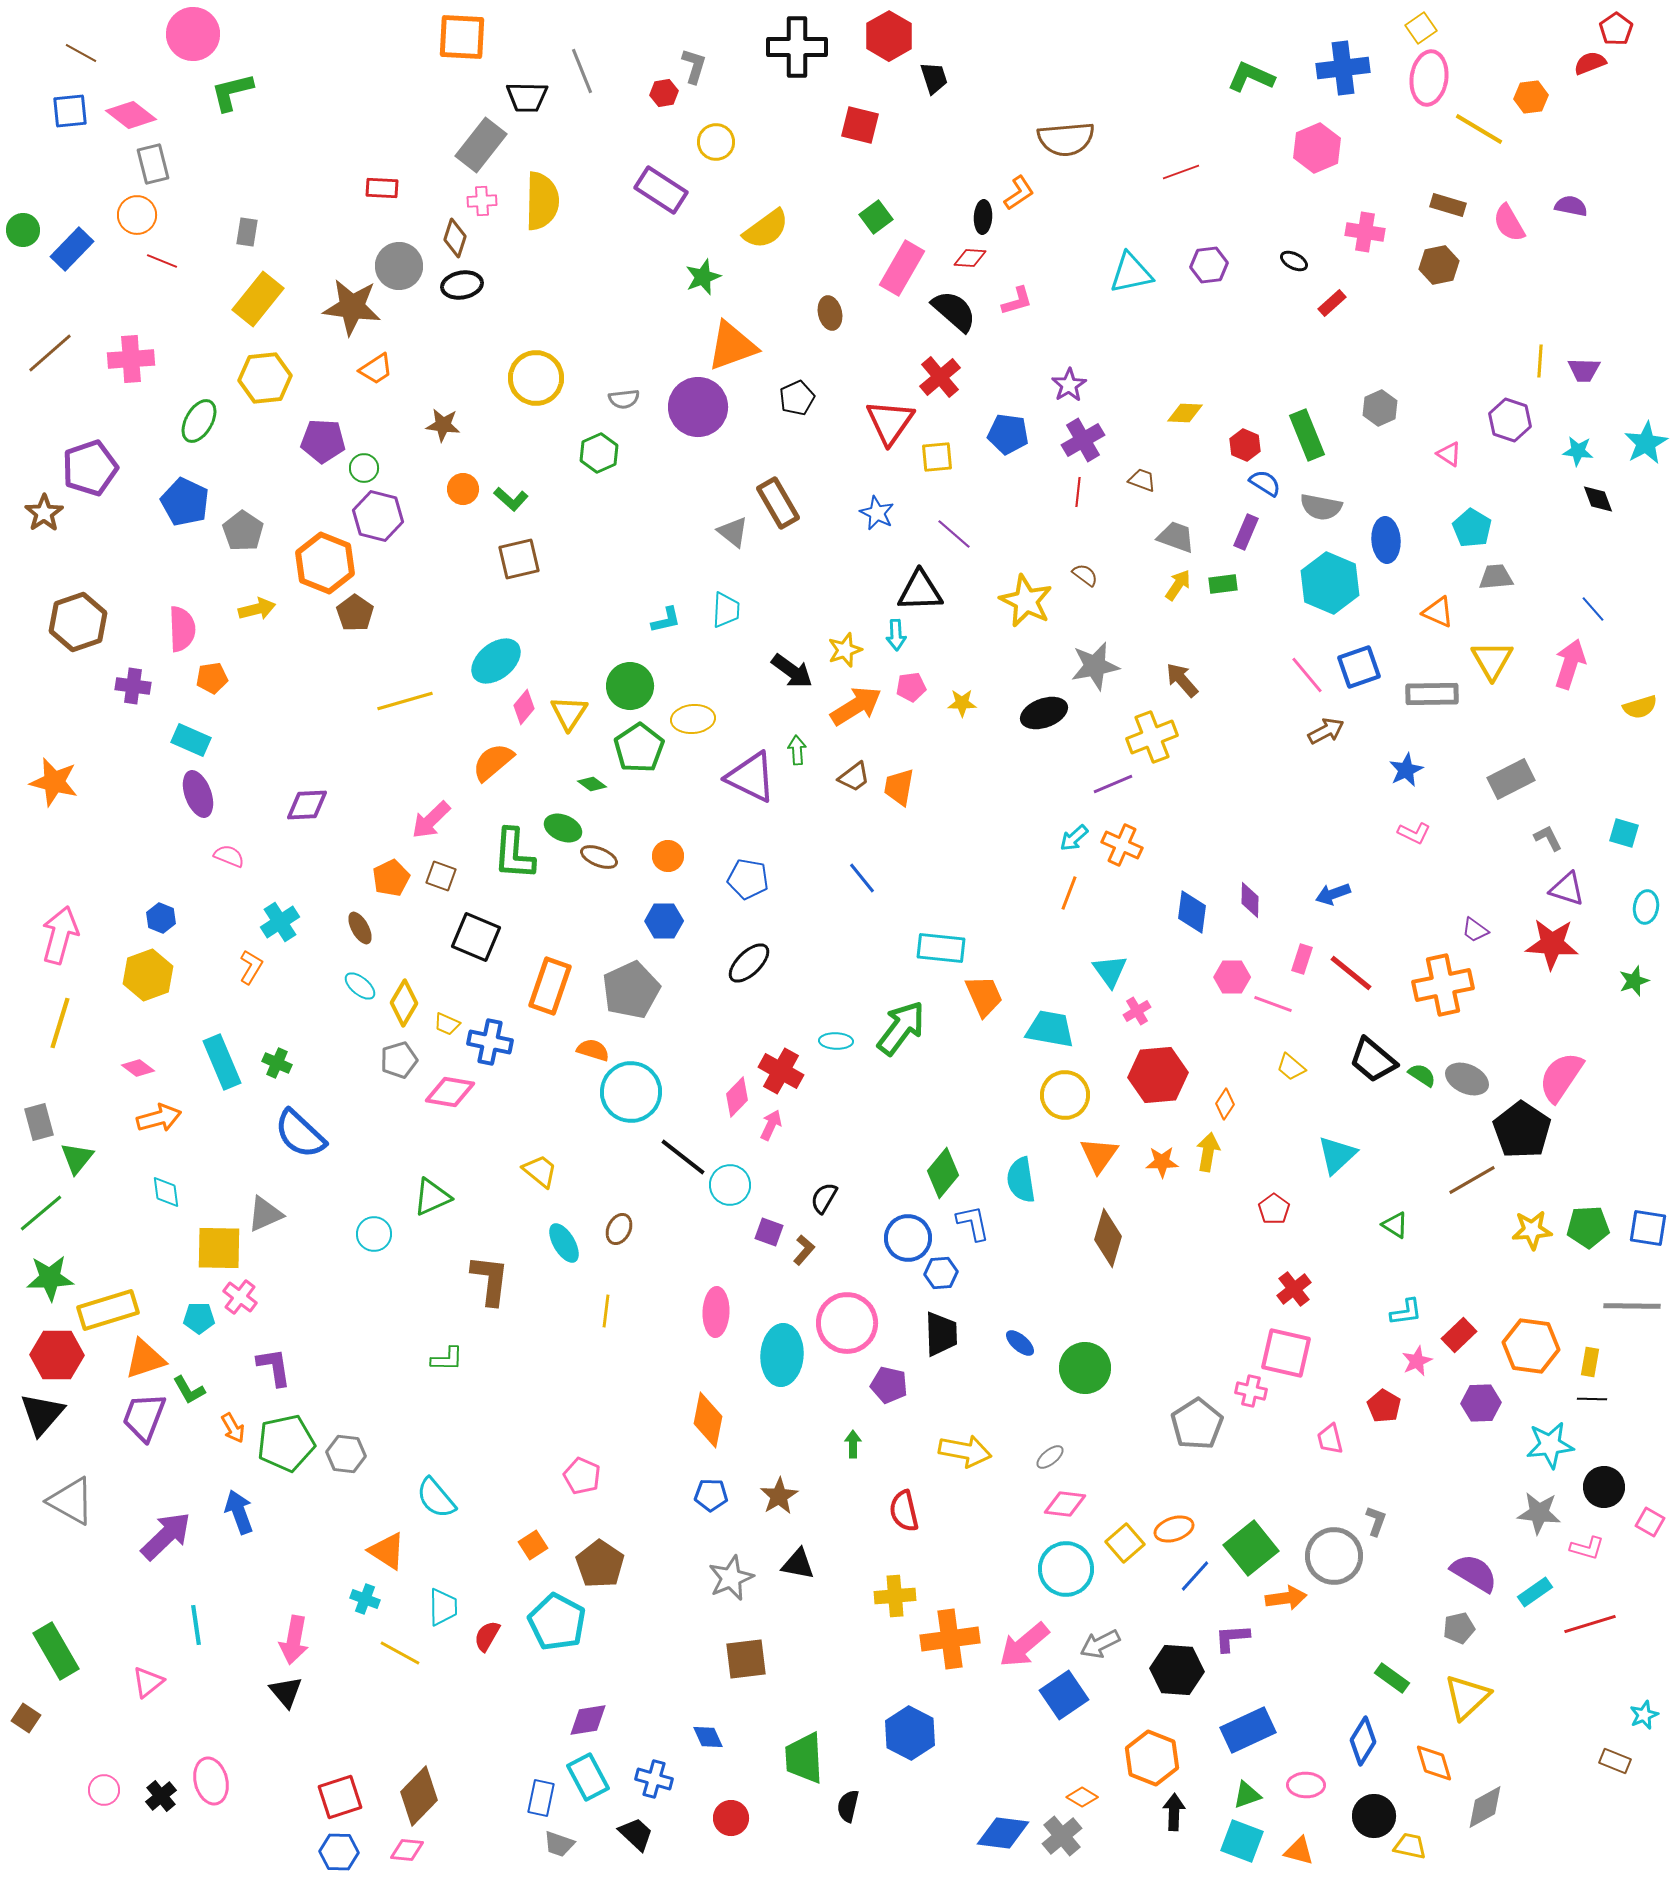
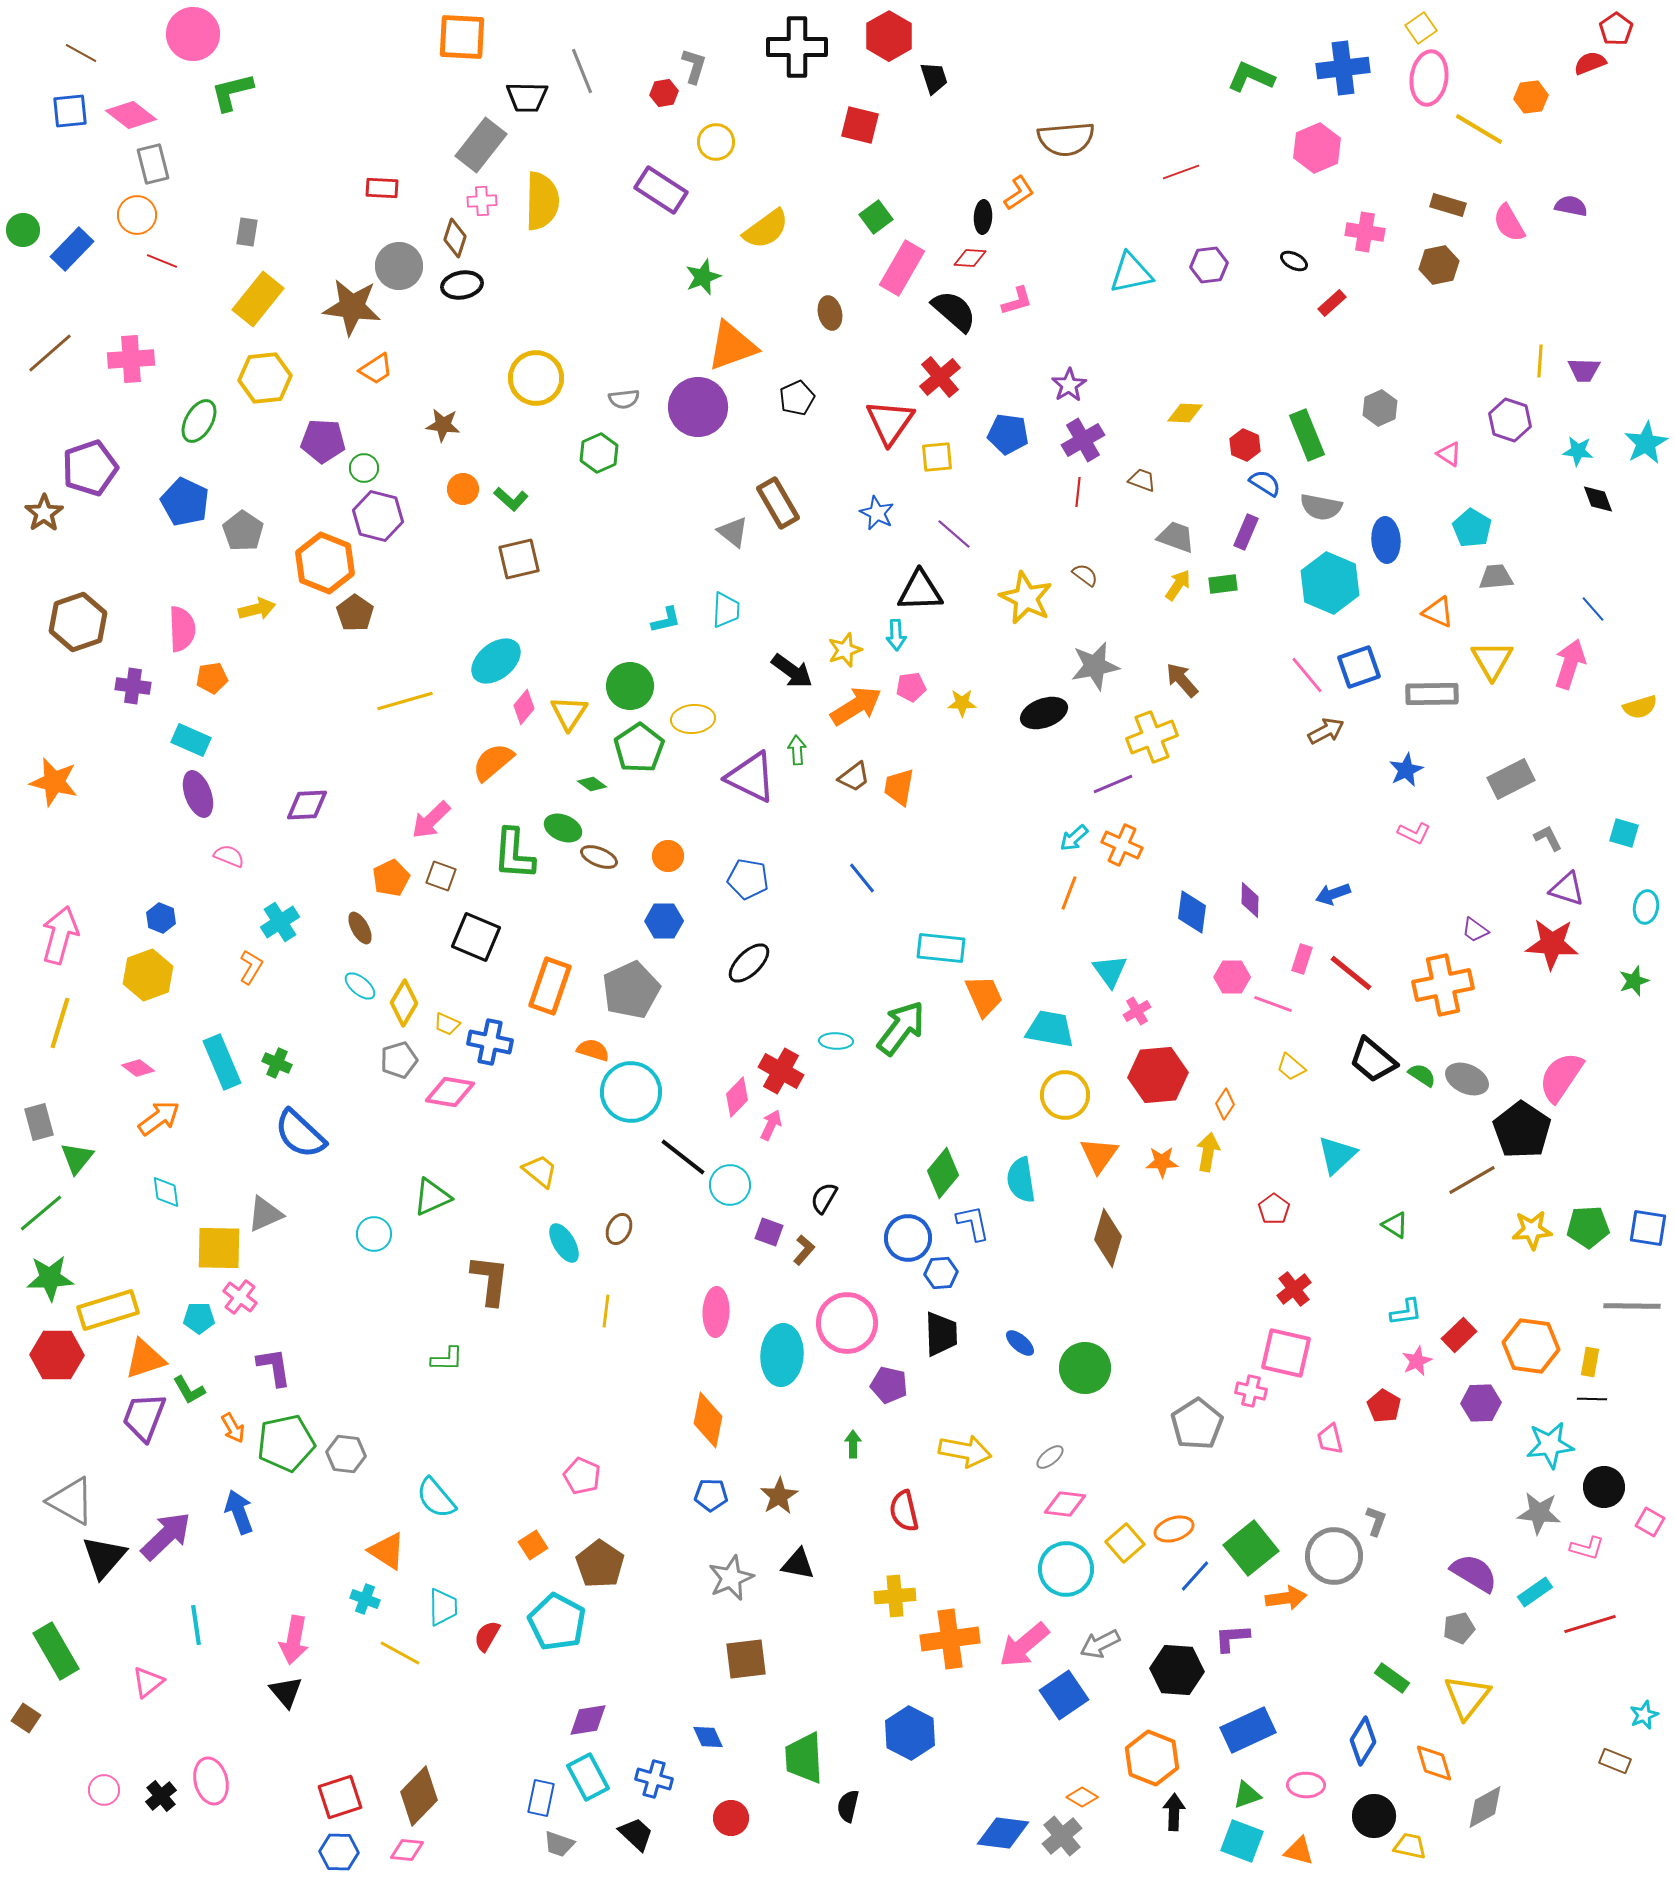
yellow star at (1026, 601): moved 3 px up
orange arrow at (159, 1118): rotated 21 degrees counterclockwise
black triangle at (42, 1414): moved 62 px right, 143 px down
yellow triangle at (1467, 1697): rotated 9 degrees counterclockwise
